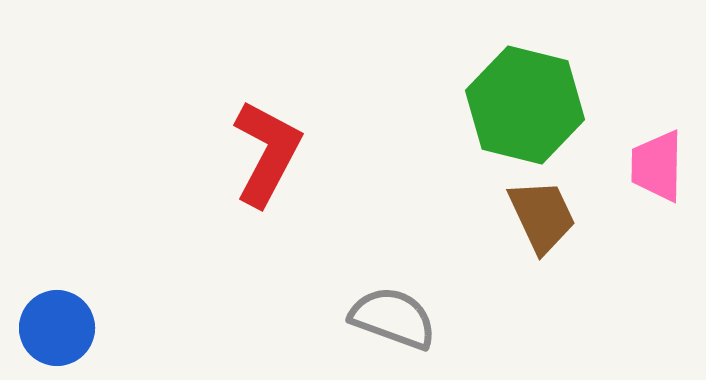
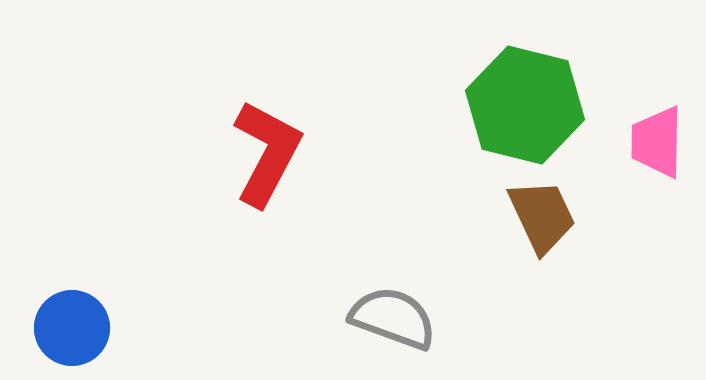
pink trapezoid: moved 24 px up
blue circle: moved 15 px right
